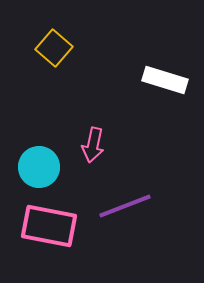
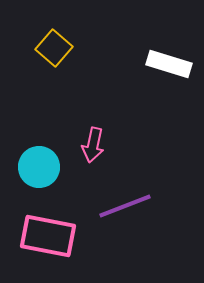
white rectangle: moved 4 px right, 16 px up
pink rectangle: moved 1 px left, 10 px down
